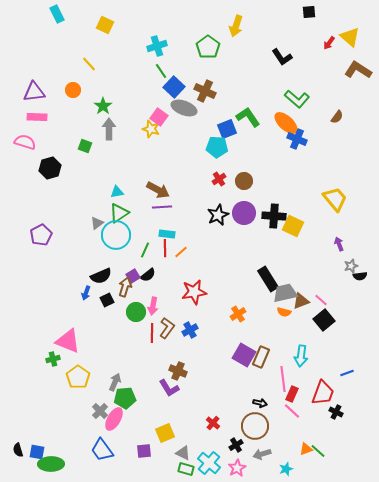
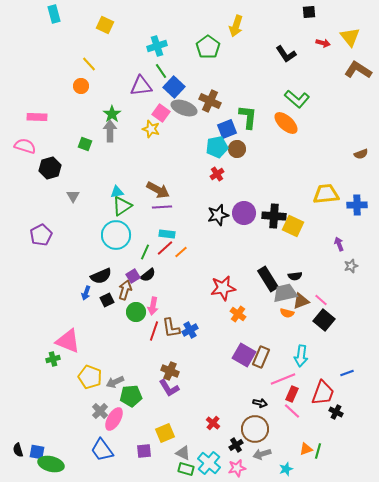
cyan rectangle at (57, 14): moved 3 px left; rotated 12 degrees clockwise
yellow triangle at (350, 37): rotated 10 degrees clockwise
red arrow at (329, 43): moved 6 px left; rotated 112 degrees counterclockwise
black L-shape at (282, 57): moved 4 px right, 3 px up
orange circle at (73, 90): moved 8 px right, 4 px up
brown cross at (205, 91): moved 5 px right, 10 px down
purple triangle at (34, 92): moved 107 px right, 6 px up
green star at (103, 106): moved 9 px right, 8 px down
pink square at (159, 117): moved 2 px right, 4 px up
green L-shape at (248, 117): rotated 40 degrees clockwise
brown semicircle at (337, 117): moved 24 px right, 37 px down; rotated 32 degrees clockwise
gray arrow at (109, 129): moved 1 px right, 2 px down
blue cross at (297, 139): moved 60 px right, 66 px down; rotated 24 degrees counterclockwise
pink semicircle at (25, 142): moved 4 px down
green square at (85, 146): moved 2 px up
cyan pentagon at (217, 147): rotated 15 degrees counterclockwise
red cross at (219, 179): moved 2 px left, 5 px up
brown circle at (244, 181): moved 7 px left, 32 px up
yellow trapezoid at (335, 199): moved 9 px left, 5 px up; rotated 56 degrees counterclockwise
green triangle at (119, 213): moved 3 px right, 7 px up
black star at (218, 215): rotated 10 degrees clockwise
gray triangle at (97, 223): moved 24 px left, 27 px up; rotated 24 degrees counterclockwise
red line at (165, 248): rotated 48 degrees clockwise
green line at (145, 250): moved 2 px down
black semicircle at (360, 276): moved 65 px left
brown arrow at (125, 287): moved 3 px down
red star at (194, 292): moved 29 px right, 4 px up
orange semicircle at (284, 312): moved 3 px right, 1 px down
orange cross at (238, 314): rotated 21 degrees counterclockwise
black square at (324, 320): rotated 10 degrees counterclockwise
brown L-shape at (167, 328): moved 4 px right; rotated 135 degrees clockwise
red line at (152, 333): moved 2 px right, 2 px up; rotated 18 degrees clockwise
brown cross at (178, 371): moved 8 px left
yellow pentagon at (78, 377): moved 12 px right; rotated 15 degrees counterclockwise
pink line at (283, 379): rotated 75 degrees clockwise
gray arrow at (115, 382): rotated 138 degrees counterclockwise
green pentagon at (125, 398): moved 6 px right, 2 px up
brown circle at (255, 426): moved 3 px down
green line at (318, 451): rotated 63 degrees clockwise
green ellipse at (51, 464): rotated 15 degrees clockwise
pink star at (237, 468): rotated 18 degrees clockwise
